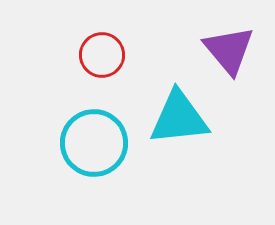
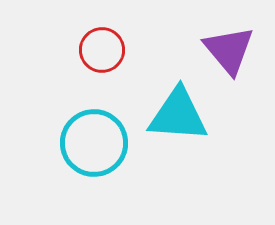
red circle: moved 5 px up
cyan triangle: moved 1 px left, 3 px up; rotated 10 degrees clockwise
